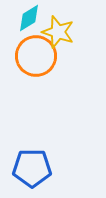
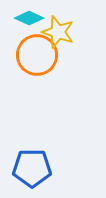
cyan diamond: rotated 56 degrees clockwise
orange circle: moved 1 px right, 1 px up
